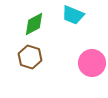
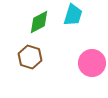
cyan trapezoid: rotated 95 degrees counterclockwise
green diamond: moved 5 px right, 2 px up
